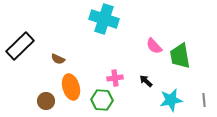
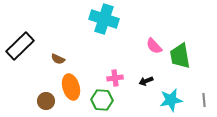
black arrow: rotated 64 degrees counterclockwise
